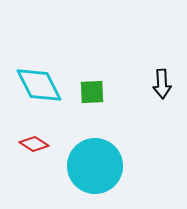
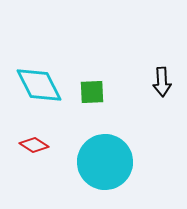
black arrow: moved 2 px up
red diamond: moved 1 px down
cyan circle: moved 10 px right, 4 px up
